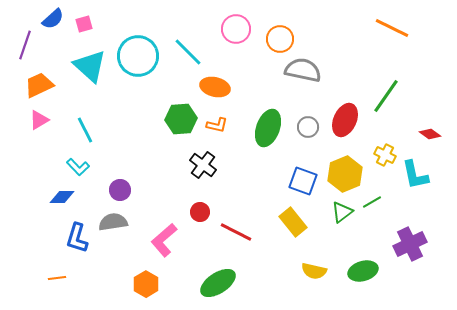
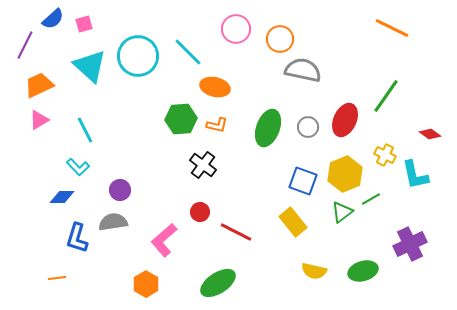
purple line at (25, 45): rotated 8 degrees clockwise
green line at (372, 202): moved 1 px left, 3 px up
